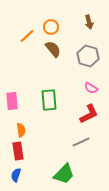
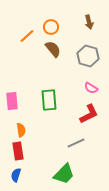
gray line: moved 5 px left, 1 px down
